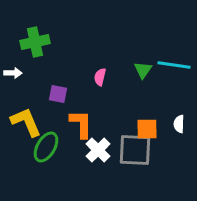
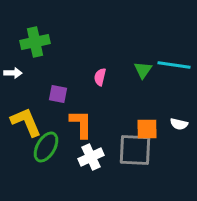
white semicircle: rotated 78 degrees counterclockwise
white cross: moved 7 px left, 7 px down; rotated 20 degrees clockwise
